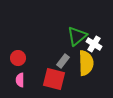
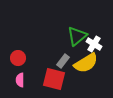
yellow semicircle: rotated 60 degrees clockwise
